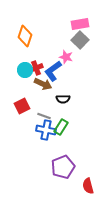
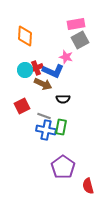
pink rectangle: moved 4 px left
orange diamond: rotated 15 degrees counterclockwise
gray square: rotated 18 degrees clockwise
blue L-shape: rotated 120 degrees counterclockwise
green rectangle: rotated 21 degrees counterclockwise
purple pentagon: rotated 15 degrees counterclockwise
